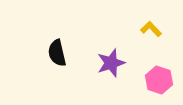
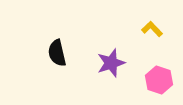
yellow L-shape: moved 1 px right
